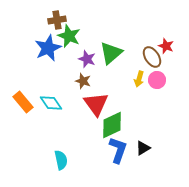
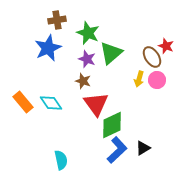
green star: moved 19 px right, 3 px up
blue L-shape: moved 1 px left; rotated 28 degrees clockwise
